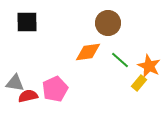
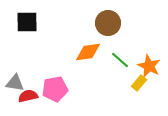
pink pentagon: rotated 15 degrees clockwise
